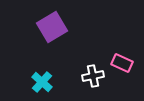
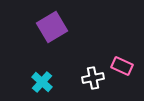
pink rectangle: moved 3 px down
white cross: moved 2 px down
